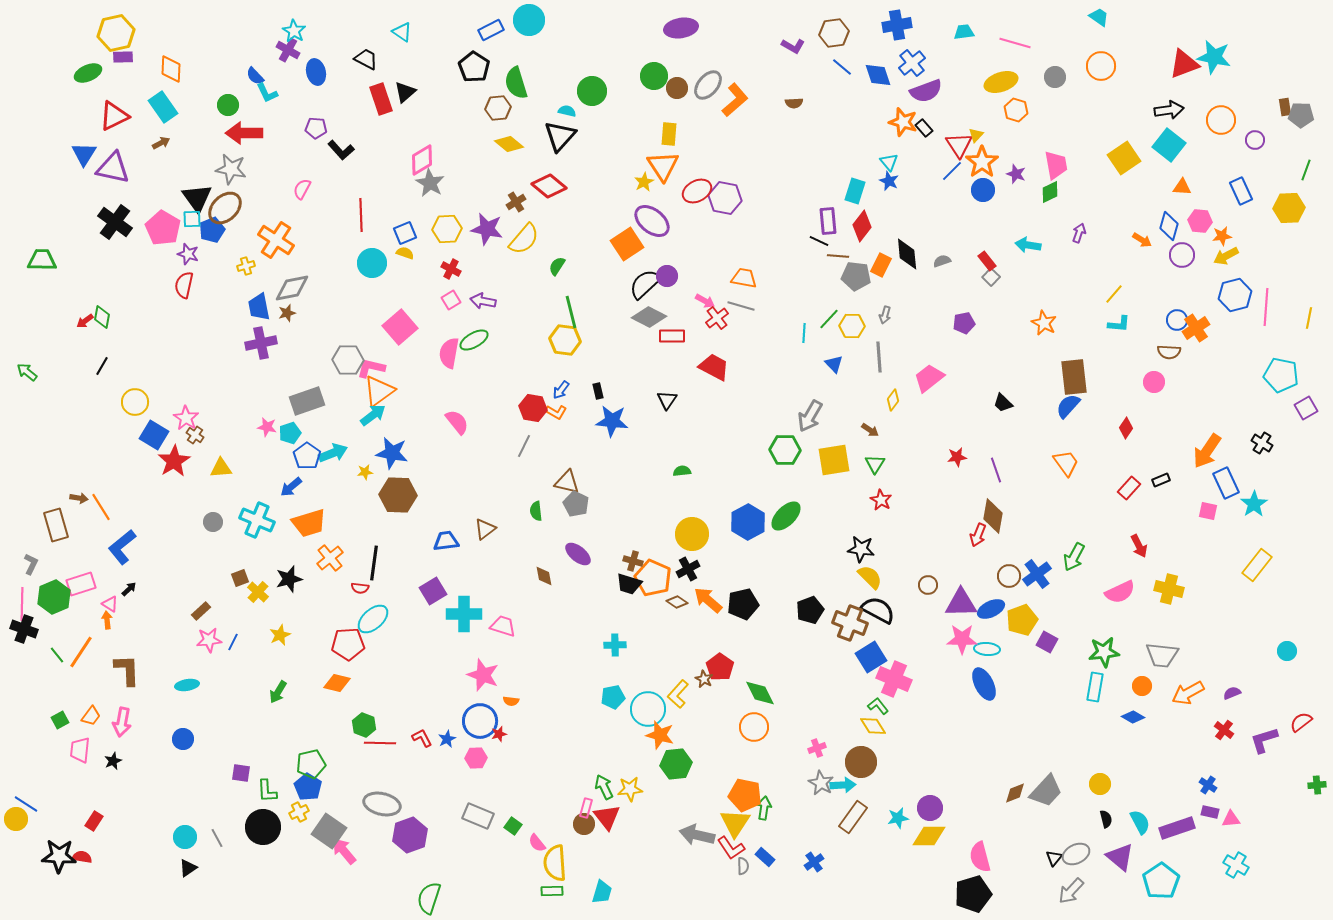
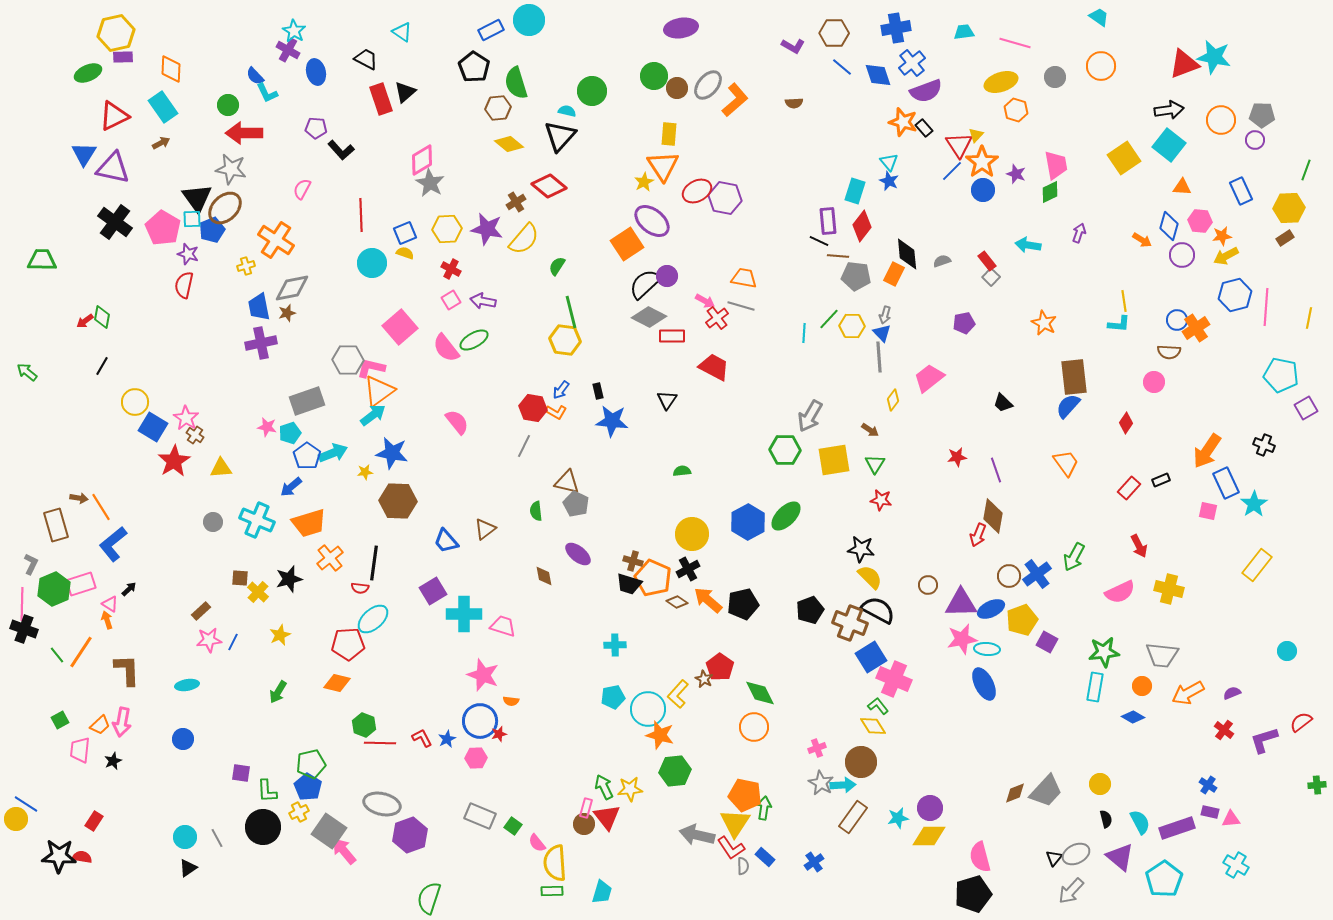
blue cross at (897, 25): moved 1 px left, 3 px down
brown hexagon at (834, 33): rotated 8 degrees clockwise
brown rectangle at (1285, 107): moved 131 px down; rotated 66 degrees clockwise
gray pentagon at (1301, 115): moved 39 px left
orange rectangle at (881, 265): moved 13 px right, 9 px down
yellow line at (1114, 294): moved 10 px right, 7 px down; rotated 50 degrees counterclockwise
pink semicircle at (449, 353): moved 3 px left, 5 px up; rotated 48 degrees counterclockwise
blue triangle at (834, 364): moved 48 px right, 31 px up
red diamond at (1126, 428): moved 5 px up
blue square at (154, 435): moved 1 px left, 8 px up
black cross at (1262, 443): moved 2 px right, 2 px down; rotated 10 degrees counterclockwise
brown hexagon at (398, 495): moved 6 px down
red star at (881, 500): rotated 20 degrees counterclockwise
blue trapezoid at (446, 541): rotated 124 degrees counterclockwise
blue L-shape at (122, 547): moved 9 px left, 3 px up
brown square at (240, 578): rotated 24 degrees clockwise
green hexagon at (54, 597): moved 8 px up
orange arrow at (107, 620): rotated 12 degrees counterclockwise
pink star at (962, 639): rotated 12 degrees counterclockwise
orange trapezoid at (91, 716): moved 9 px right, 9 px down; rotated 10 degrees clockwise
green hexagon at (676, 764): moved 1 px left, 7 px down
gray rectangle at (478, 816): moved 2 px right
cyan pentagon at (1161, 881): moved 3 px right, 2 px up
